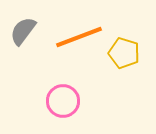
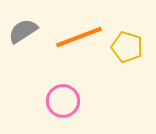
gray semicircle: rotated 20 degrees clockwise
yellow pentagon: moved 3 px right, 6 px up
